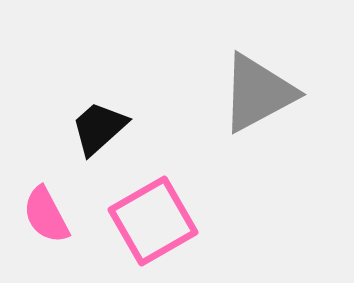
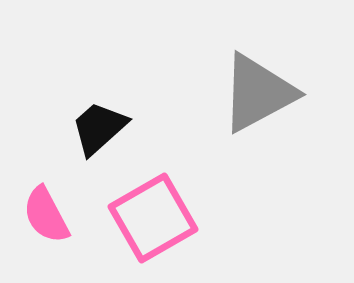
pink square: moved 3 px up
